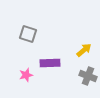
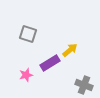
yellow arrow: moved 14 px left
purple rectangle: rotated 30 degrees counterclockwise
gray cross: moved 4 px left, 9 px down
